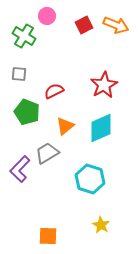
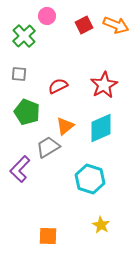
green cross: rotated 15 degrees clockwise
red semicircle: moved 4 px right, 5 px up
gray trapezoid: moved 1 px right, 6 px up
